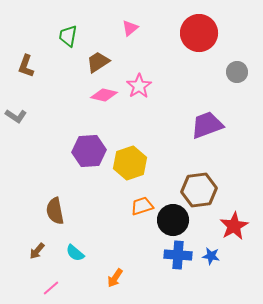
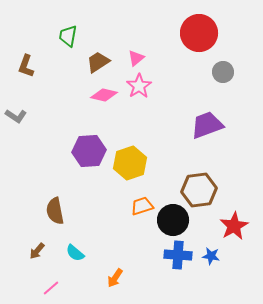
pink triangle: moved 6 px right, 30 px down
gray circle: moved 14 px left
